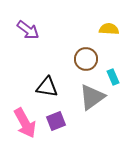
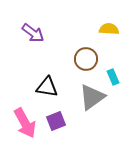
purple arrow: moved 5 px right, 3 px down
